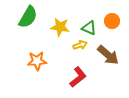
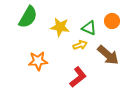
orange star: moved 1 px right
